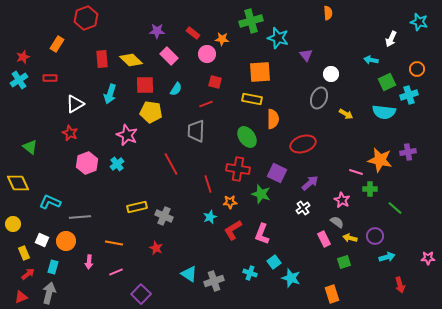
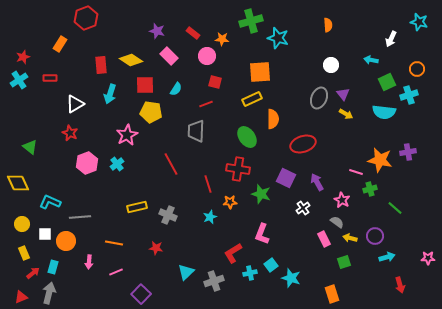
orange semicircle at (328, 13): moved 12 px down
purple star at (157, 31): rotated 14 degrees clockwise
orange rectangle at (57, 44): moved 3 px right
pink circle at (207, 54): moved 2 px down
purple triangle at (306, 55): moved 37 px right, 39 px down
red rectangle at (102, 59): moved 1 px left, 6 px down
yellow diamond at (131, 60): rotated 10 degrees counterclockwise
white circle at (331, 74): moved 9 px up
yellow rectangle at (252, 99): rotated 36 degrees counterclockwise
pink star at (127, 135): rotated 20 degrees clockwise
purple square at (277, 173): moved 9 px right, 5 px down
purple arrow at (310, 183): moved 7 px right, 1 px up; rotated 78 degrees counterclockwise
green cross at (370, 189): rotated 16 degrees counterclockwise
gray cross at (164, 216): moved 4 px right, 1 px up
yellow circle at (13, 224): moved 9 px right
red L-shape at (233, 230): moved 23 px down
white square at (42, 240): moved 3 px right, 6 px up; rotated 24 degrees counterclockwise
red star at (156, 248): rotated 16 degrees counterclockwise
cyan square at (274, 262): moved 3 px left, 3 px down
cyan cross at (250, 273): rotated 32 degrees counterclockwise
red arrow at (28, 274): moved 5 px right, 1 px up
cyan triangle at (189, 274): moved 3 px left, 2 px up; rotated 42 degrees clockwise
